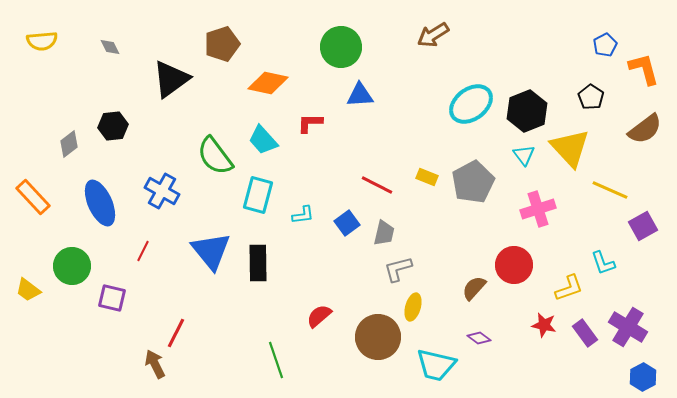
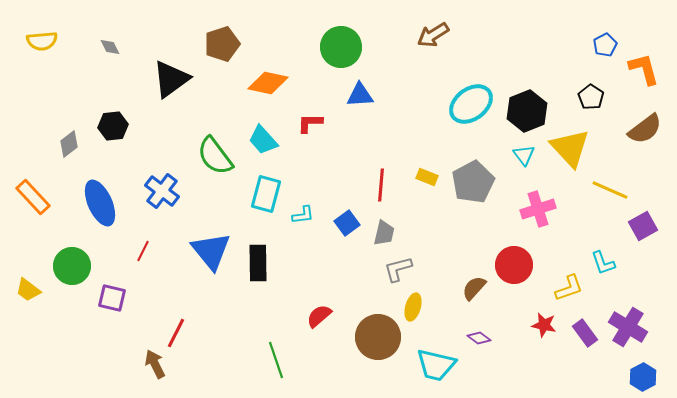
red line at (377, 185): moved 4 px right; rotated 68 degrees clockwise
blue cross at (162, 191): rotated 8 degrees clockwise
cyan rectangle at (258, 195): moved 8 px right, 1 px up
